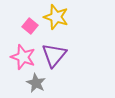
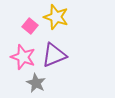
purple triangle: rotated 28 degrees clockwise
